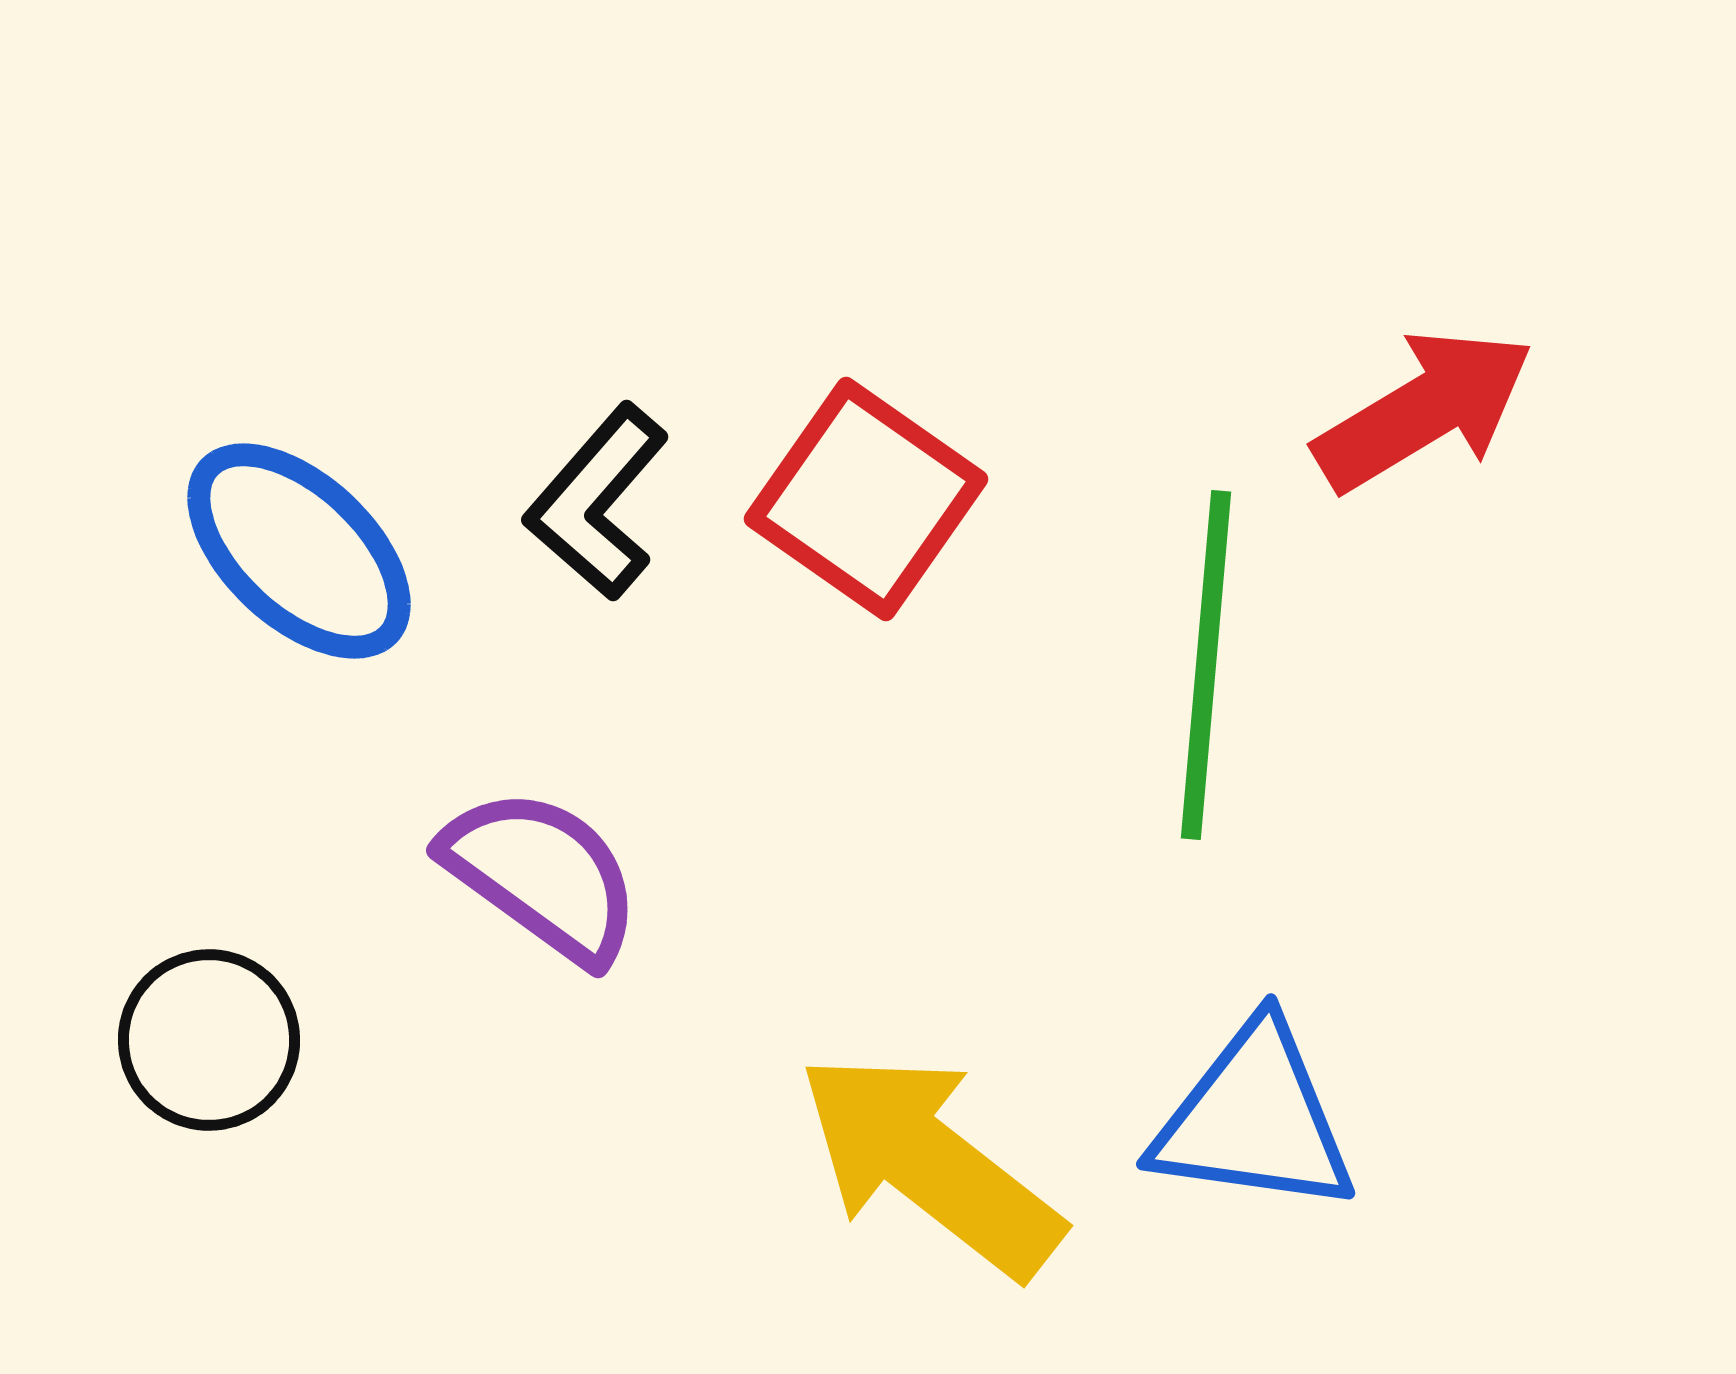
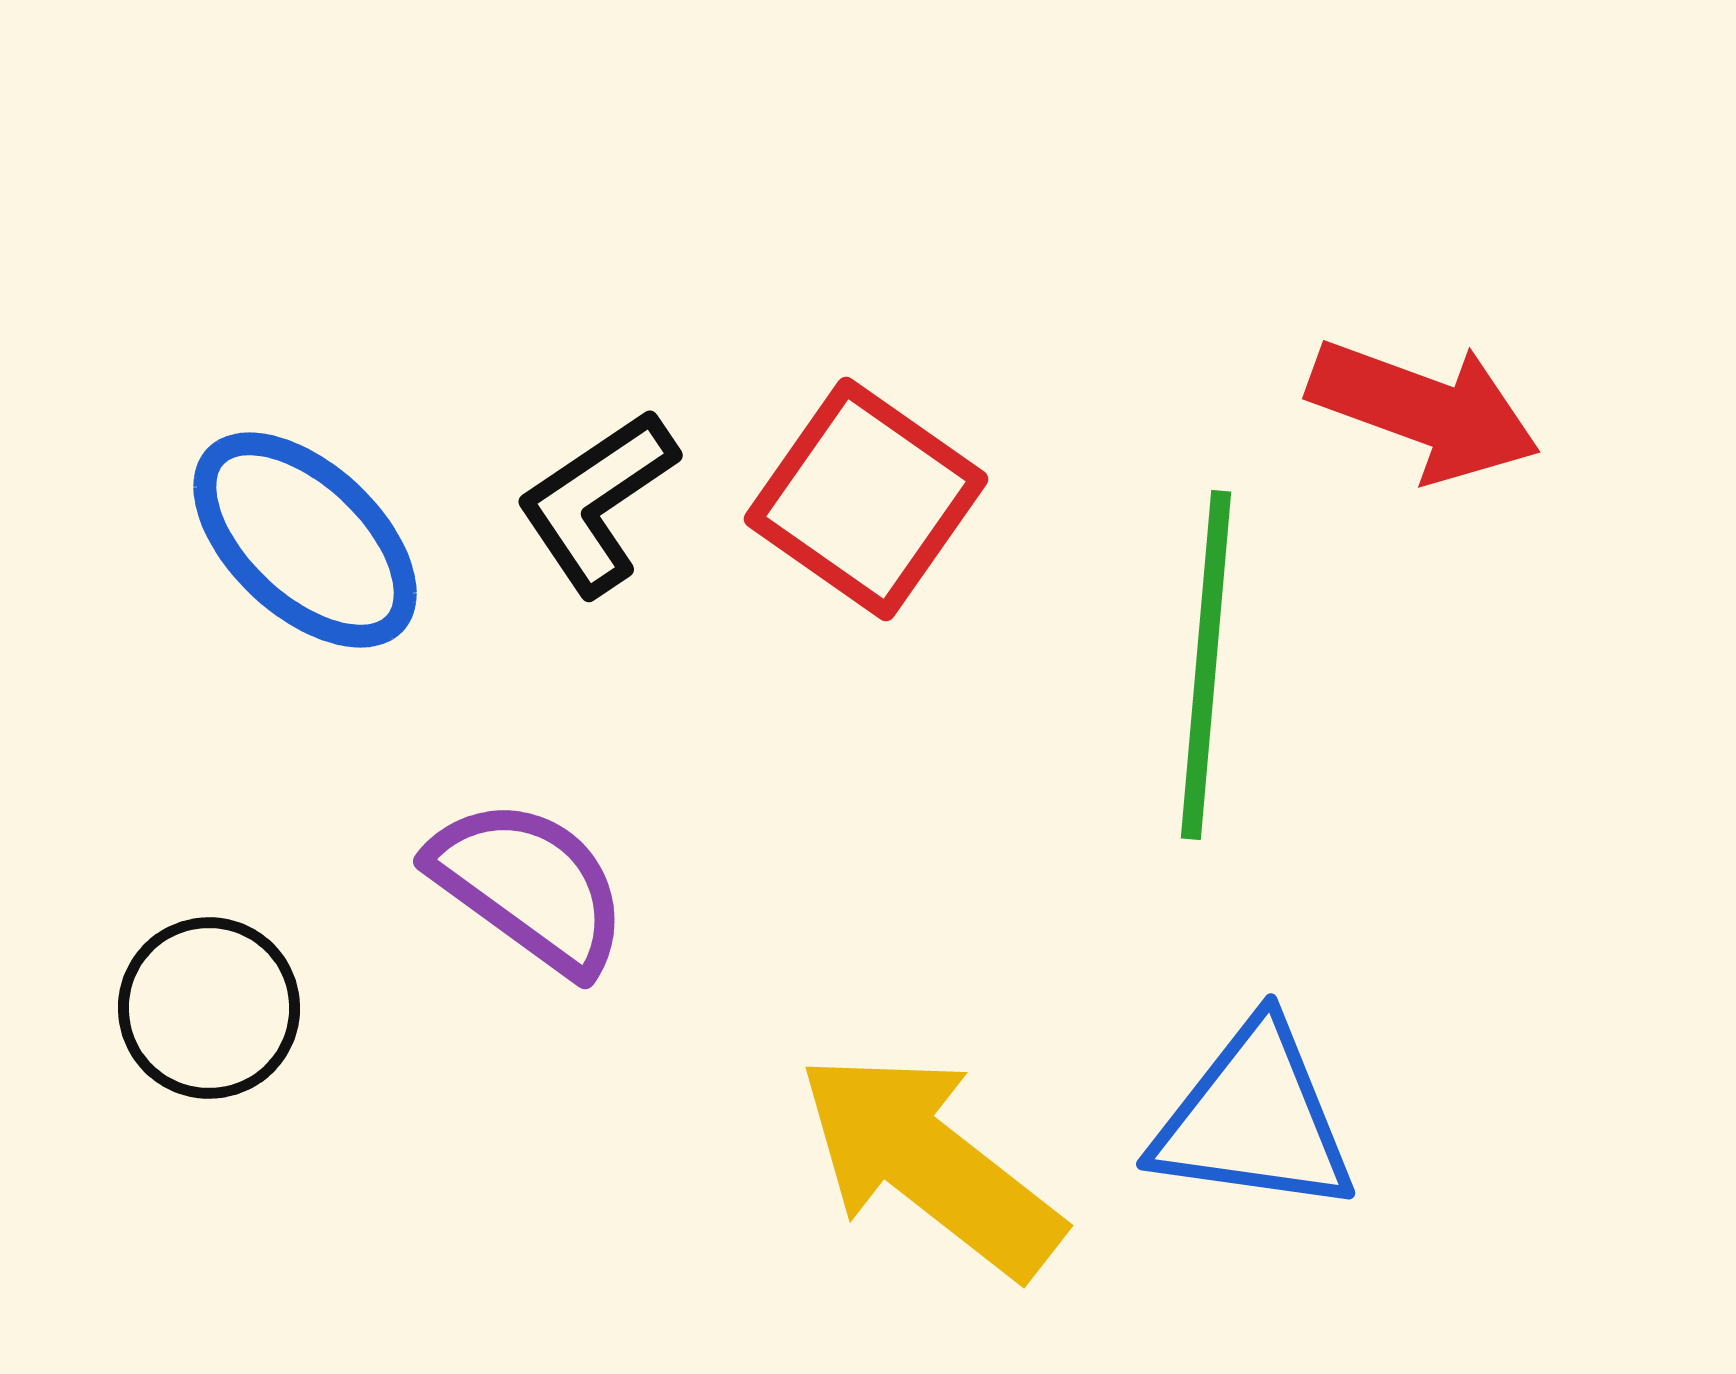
red arrow: rotated 51 degrees clockwise
black L-shape: rotated 15 degrees clockwise
blue ellipse: moved 6 px right, 11 px up
purple semicircle: moved 13 px left, 11 px down
black circle: moved 32 px up
